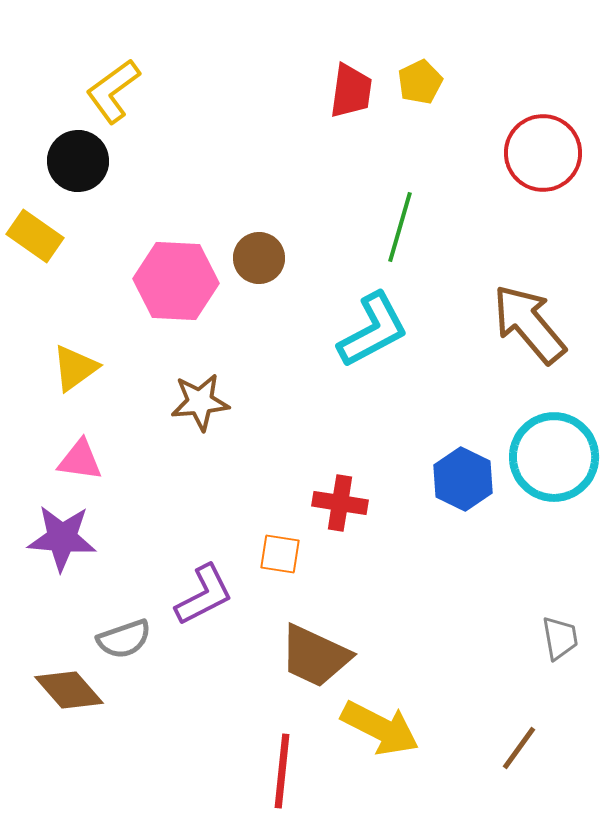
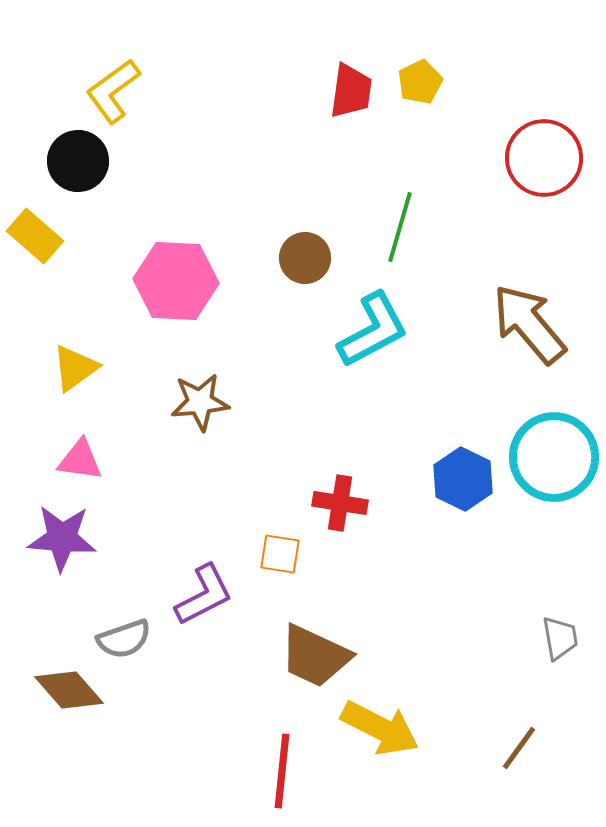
red circle: moved 1 px right, 5 px down
yellow rectangle: rotated 6 degrees clockwise
brown circle: moved 46 px right
